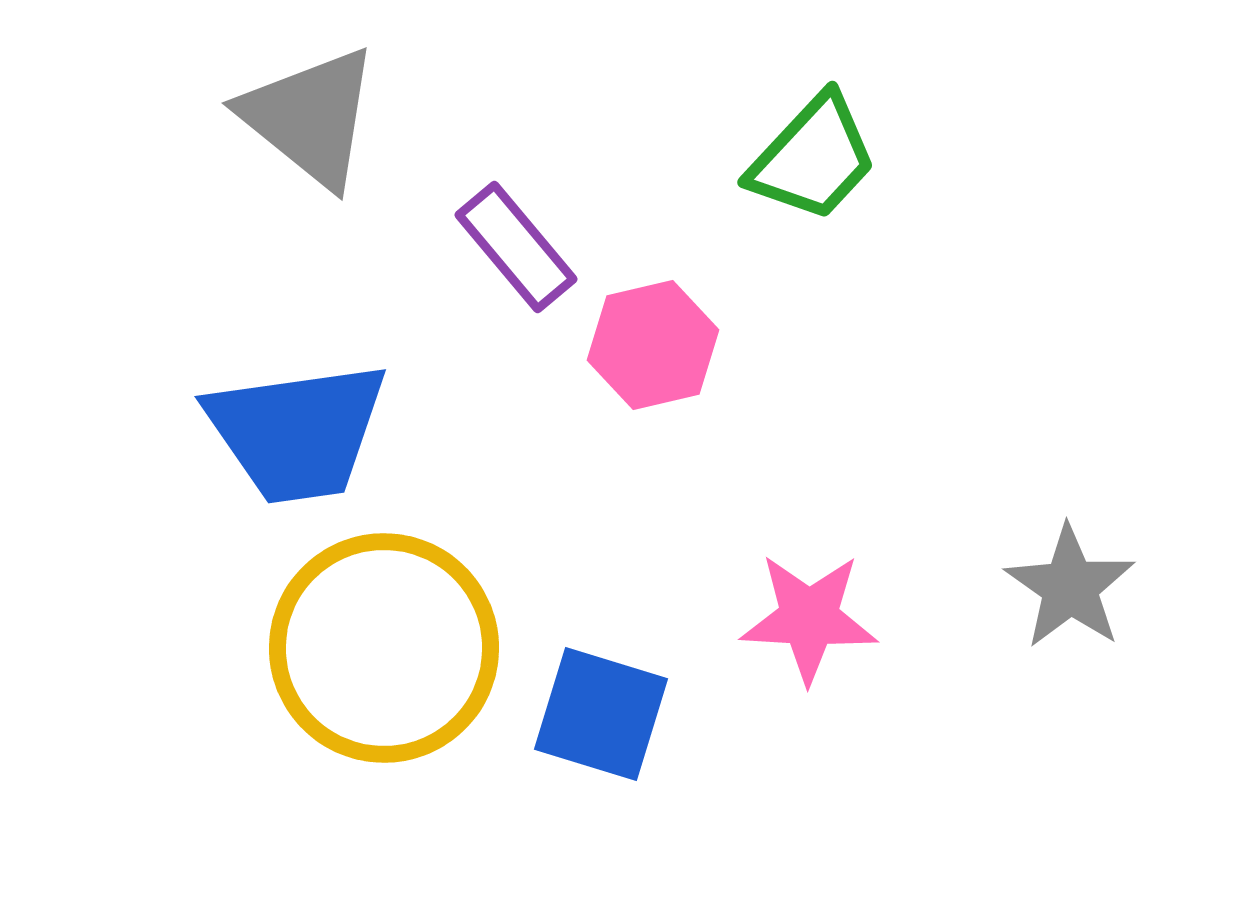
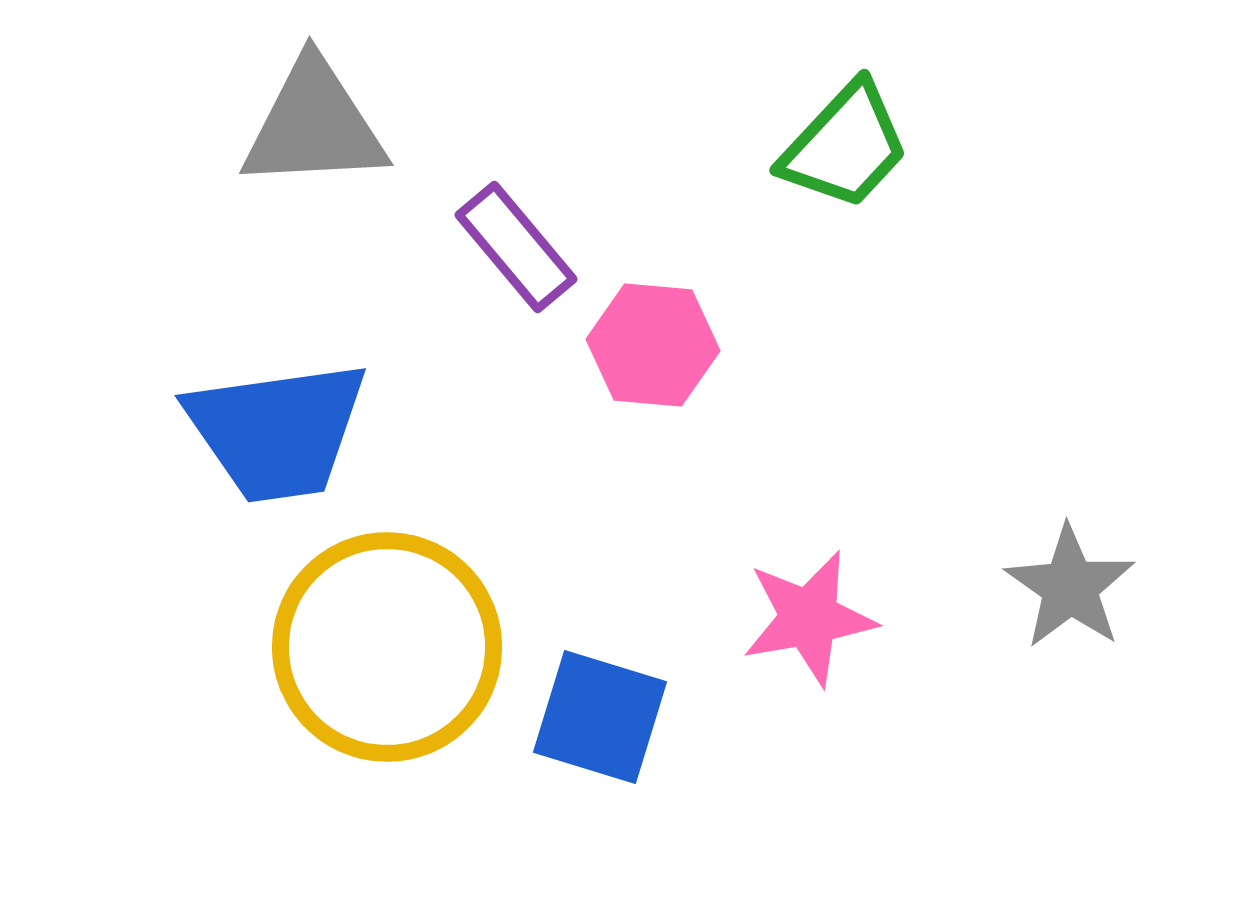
gray triangle: moved 4 px right, 8 px down; rotated 42 degrees counterclockwise
green trapezoid: moved 32 px right, 12 px up
pink hexagon: rotated 18 degrees clockwise
blue trapezoid: moved 20 px left, 1 px up
pink star: rotated 13 degrees counterclockwise
yellow circle: moved 3 px right, 1 px up
blue square: moved 1 px left, 3 px down
